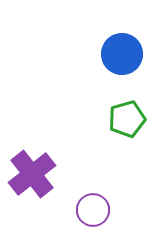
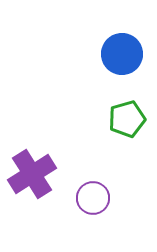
purple cross: rotated 6 degrees clockwise
purple circle: moved 12 px up
